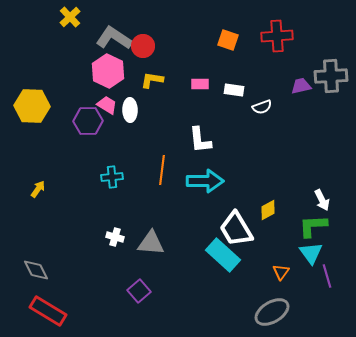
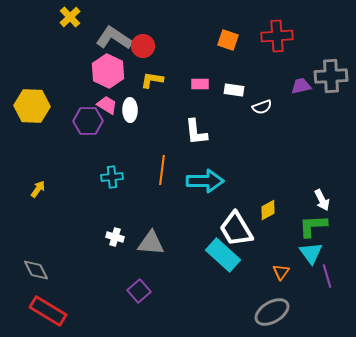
white L-shape: moved 4 px left, 8 px up
